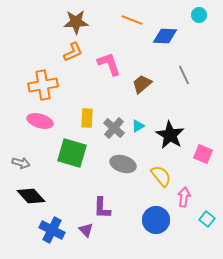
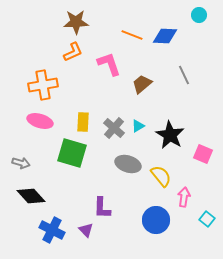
orange line: moved 15 px down
yellow rectangle: moved 4 px left, 4 px down
gray ellipse: moved 5 px right
